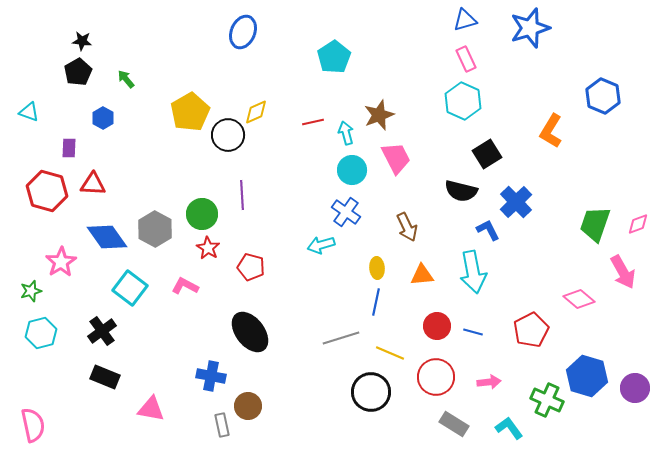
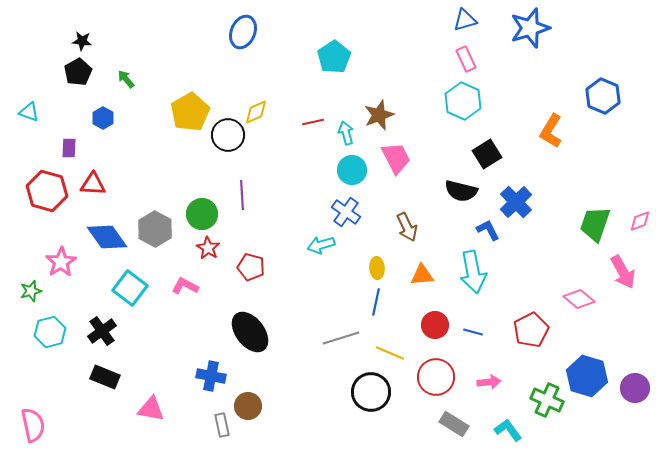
pink diamond at (638, 224): moved 2 px right, 3 px up
red circle at (437, 326): moved 2 px left, 1 px up
cyan hexagon at (41, 333): moved 9 px right, 1 px up
cyan L-shape at (509, 428): moved 1 px left, 2 px down
